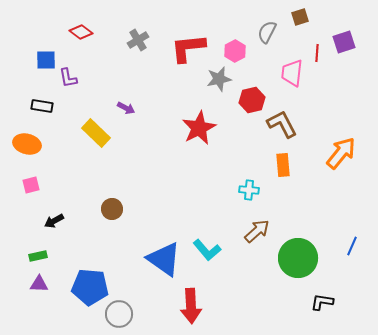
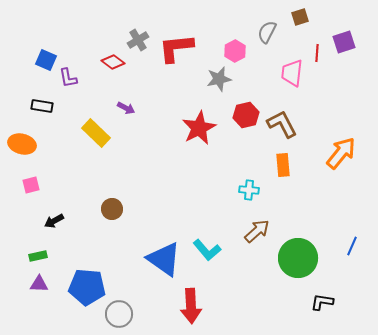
red diamond: moved 32 px right, 30 px down
red L-shape: moved 12 px left
blue square: rotated 25 degrees clockwise
red hexagon: moved 6 px left, 15 px down
orange ellipse: moved 5 px left
blue pentagon: moved 3 px left
